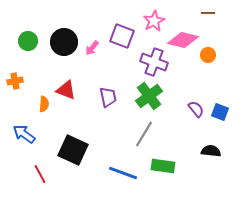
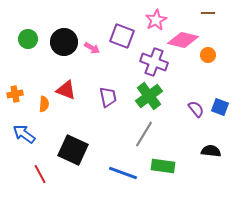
pink star: moved 2 px right, 1 px up
green circle: moved 2 px up
pink arrow: rotated 98 degrees counterclockwise
orange cross: moved 13 px down
blue square: moved 5 px up
